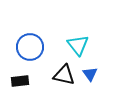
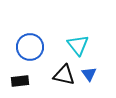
blue triangle: moved 1 px left
